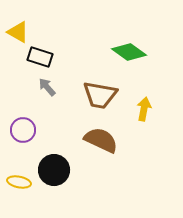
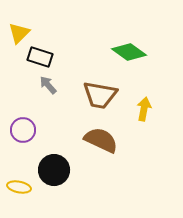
yellow triangle: moved 1 px right, 1 px down; rotated 45 degrees clockwise
gray arrow: moved 1 px right, 2 px up
yellow ellipse: moved 5 px down
